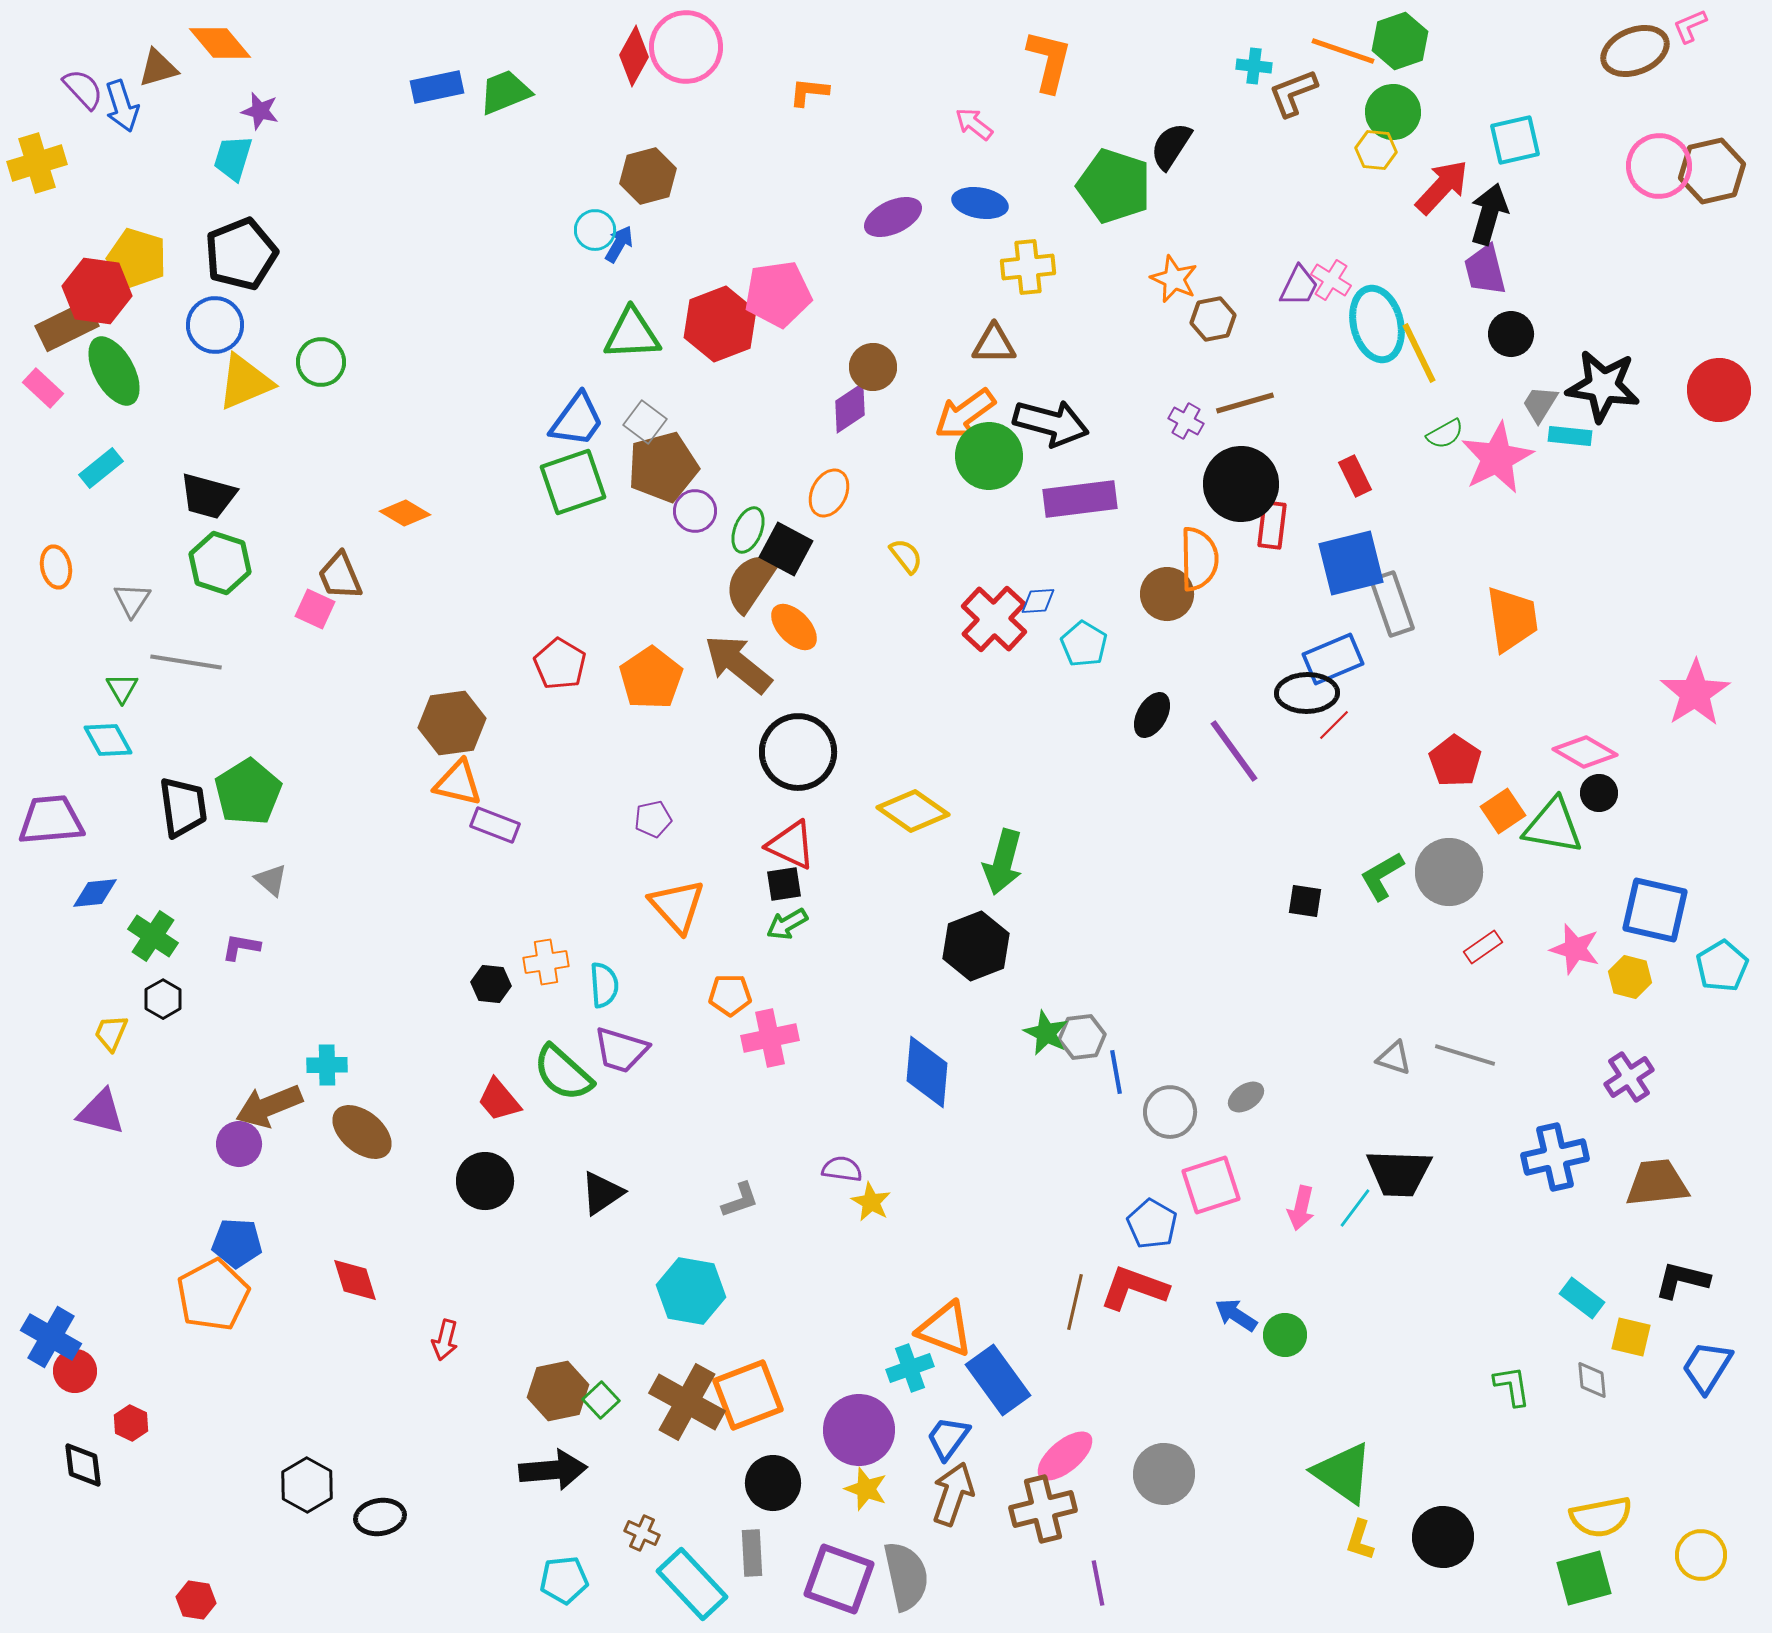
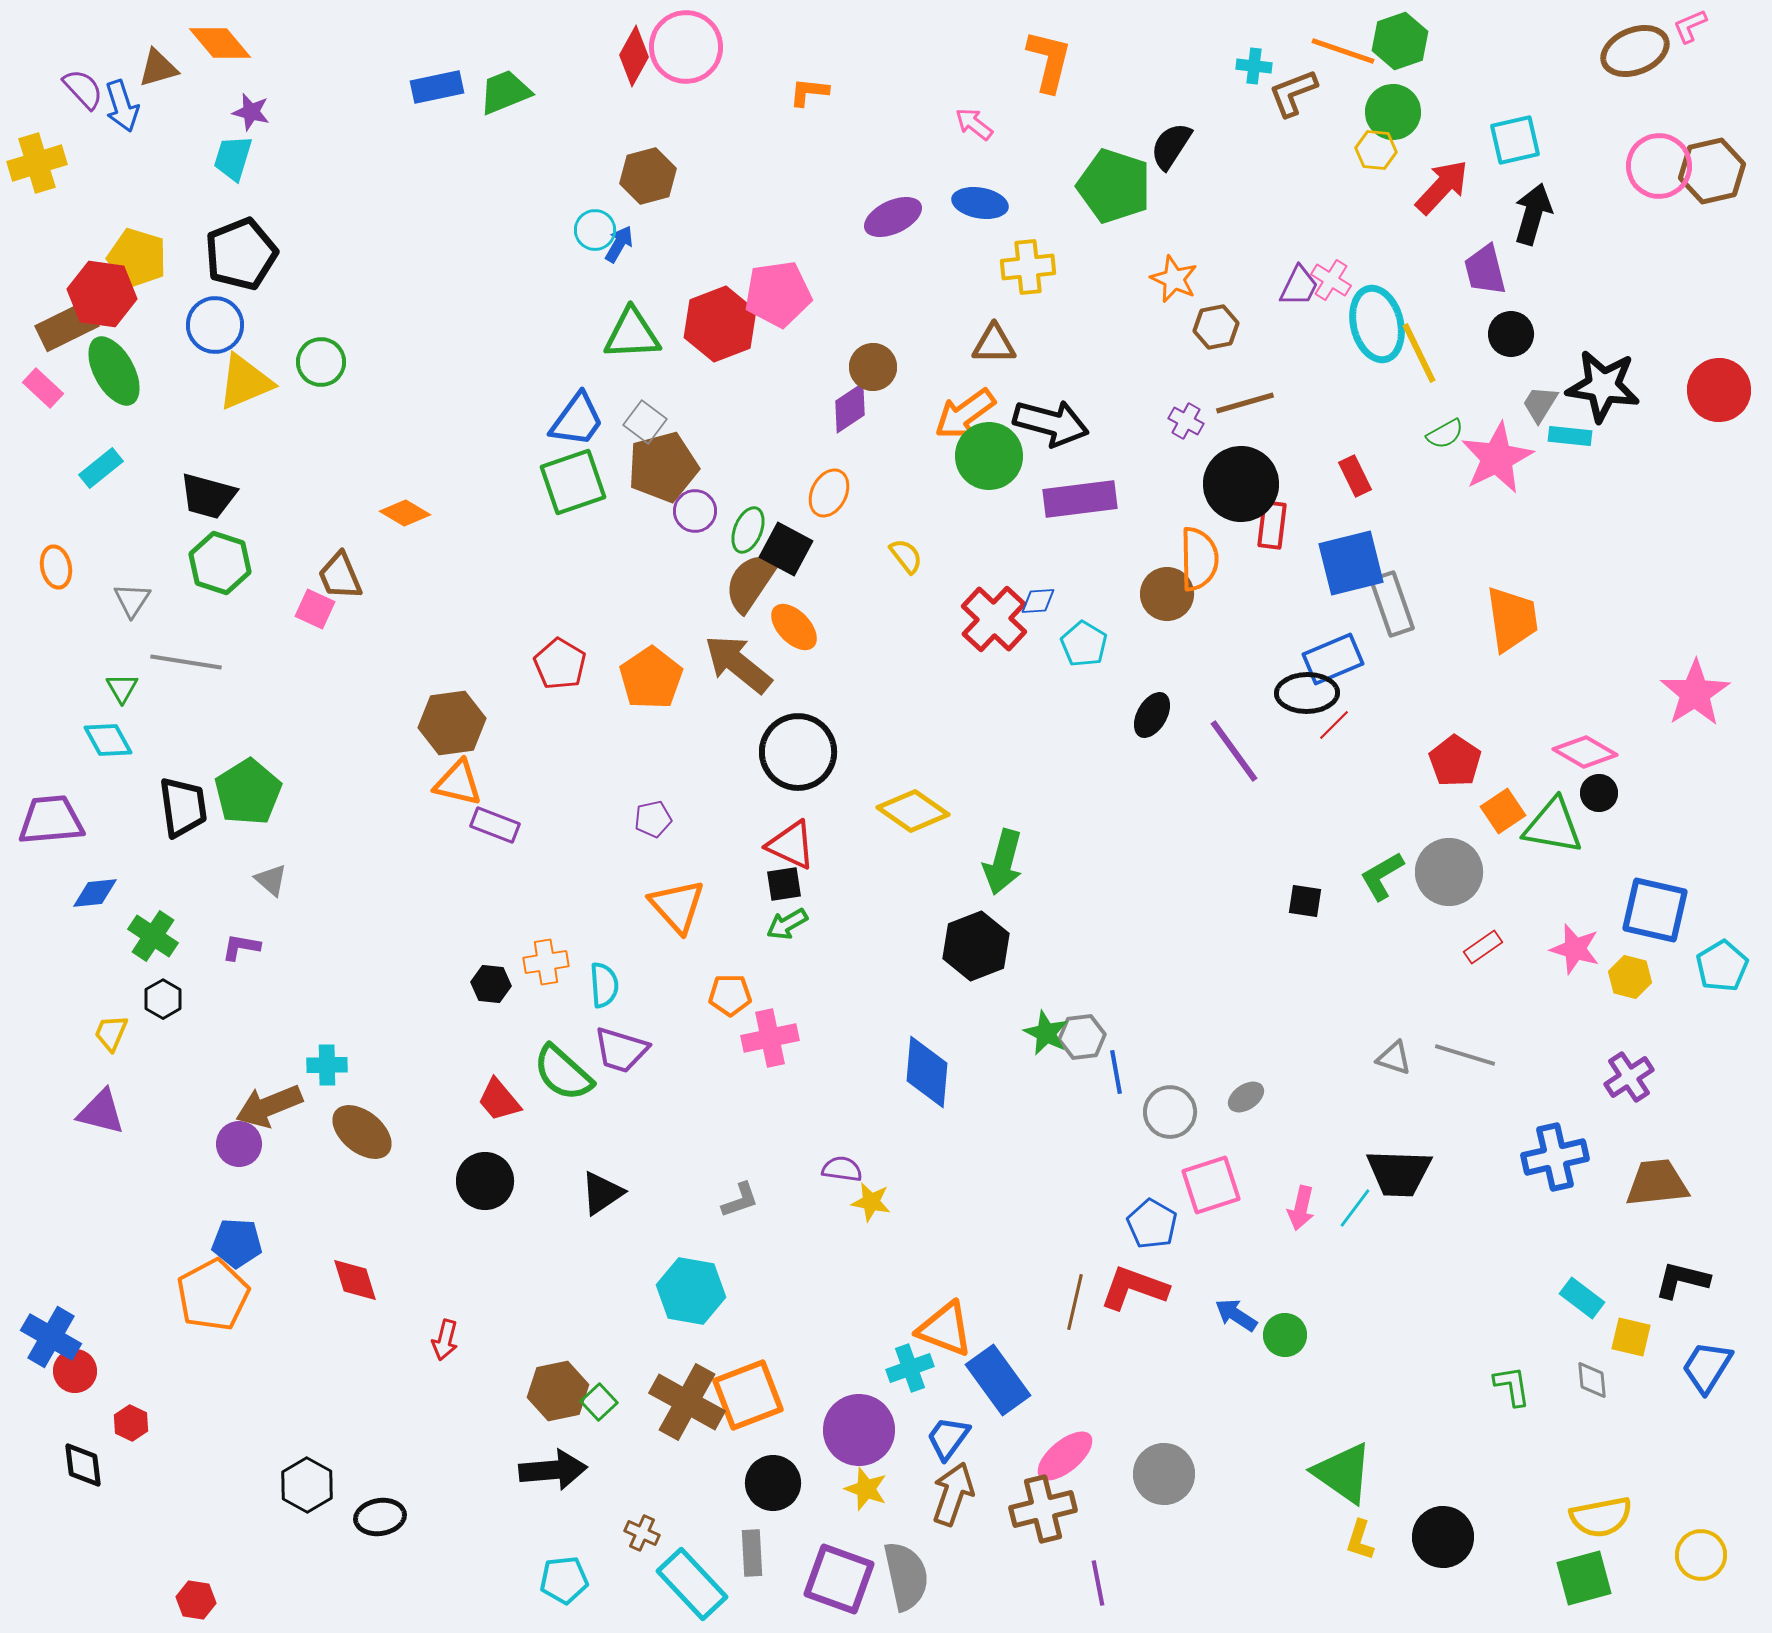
purple star at (260, 111): moved 9 px left, 1 px down
black arrow at (1489, 214): moved 44 px right
red hexagon at (97, 291): moved 5 px right, 3 px down
brown hexagon at (1213, 319): moved 3 px right, 8 px down
yellow star at (871, 1202): rotated 18 degrees counterclockwise
green square at (601, 1400): moved 2 px left, 2 px down
